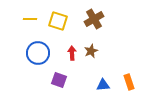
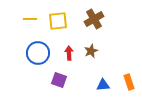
yellow square: rotated 24 degrees counterclockwise
red arrow: moved 3 px left
